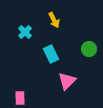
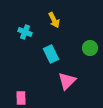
cyan cross: rotated 24 degrees counterclockwise
green circle: moved 1 px right, 1 px up
pink rectangle: moved 1 px right
